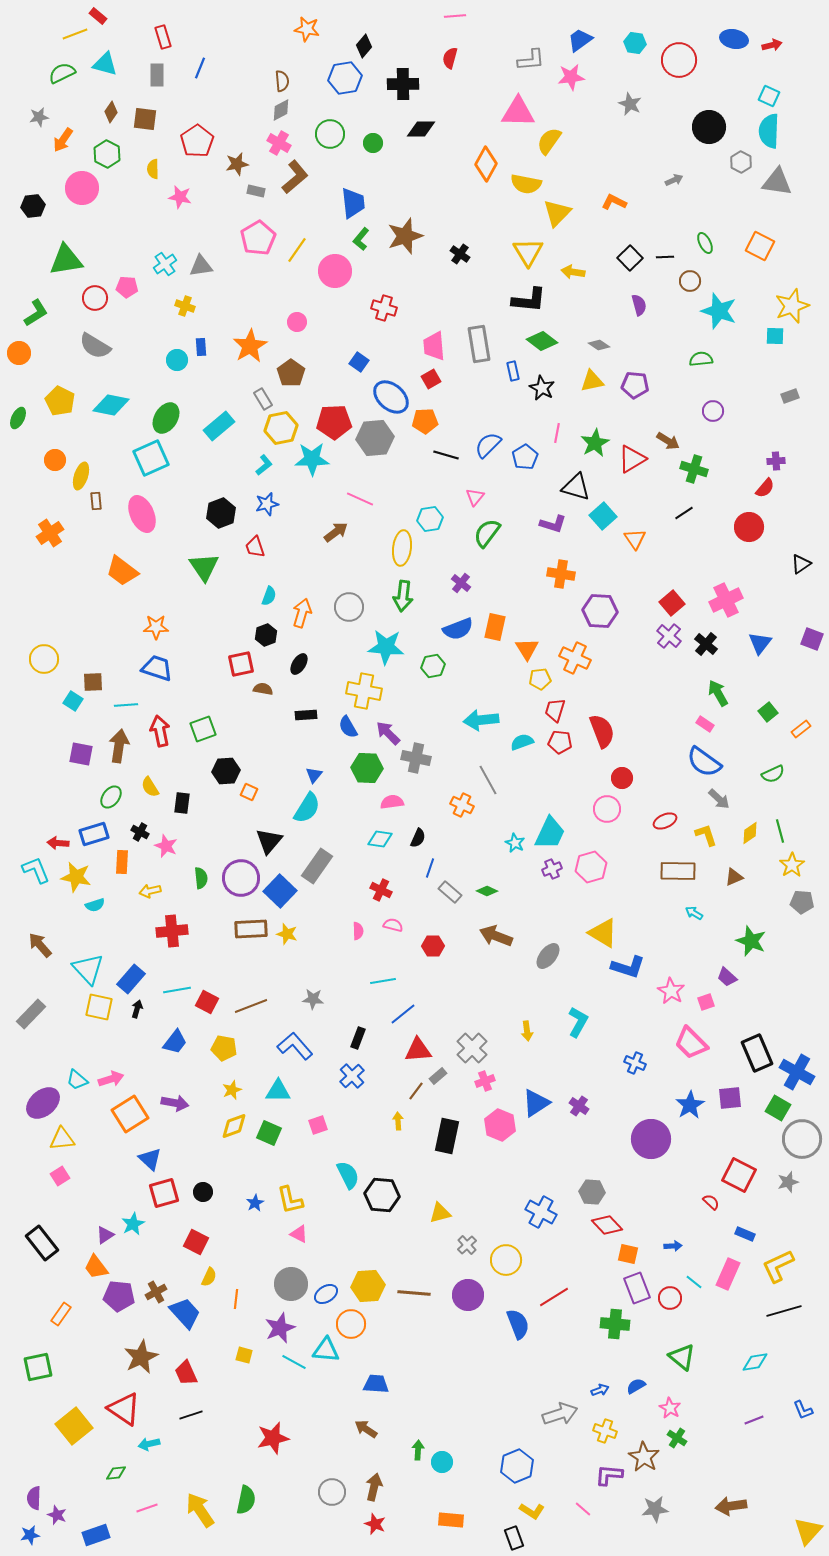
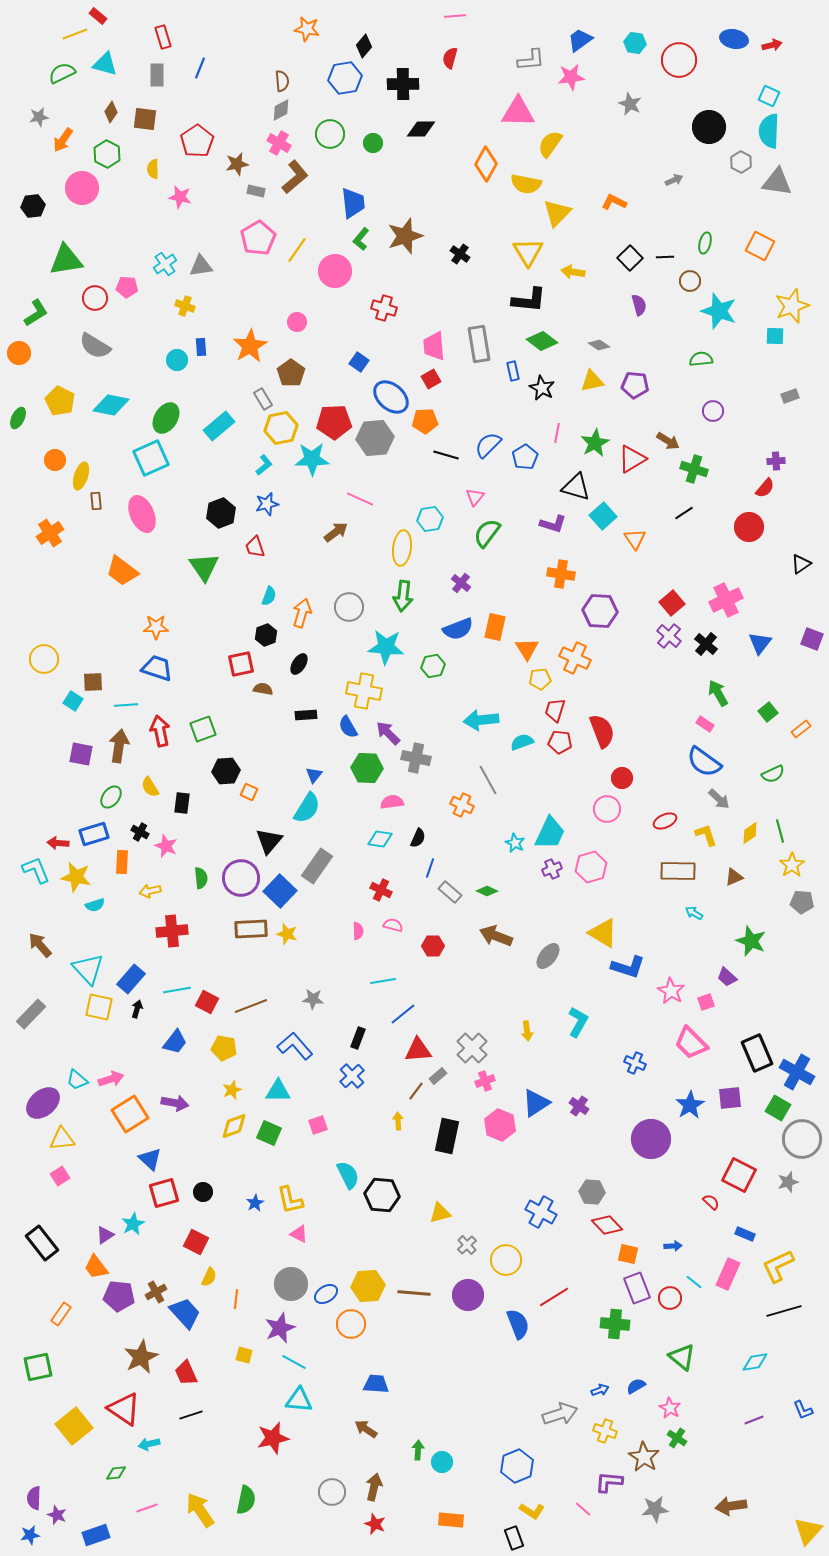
yellow semicircle at (549, 141): moved 1 px right, 3 px down
green ellipse at (705, 243): rotated 40 degrees clockwise
cyan triangle at (326, 1350): moved 27 px left, 50 px down
purple L-shape at (609, 1475): moved 7 px down
